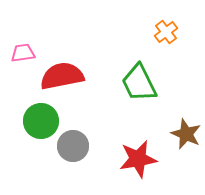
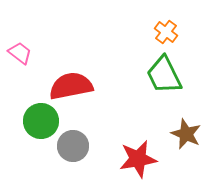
orange cross: rotated 15 degrees counterclockwise
pink trapezoid: moved 3 px left; rotated 45 degrees clockwise
red semicircle: moved 9 px right, 10 px down
green trapezoid: moved 25 px right, 8 px up
